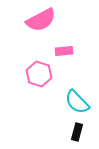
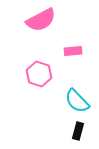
pink rectangle: moved 9 px right
cyan semicircle: moved 1 px up
black rectangle: moved 1 px right, 1 px up
